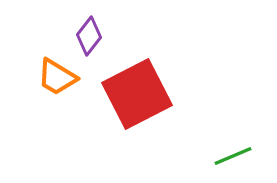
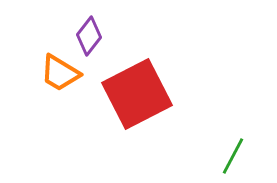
orange trapezoid: moved 3 px right, 4 px up
green line: rotated 39 degrees counterclockwise
